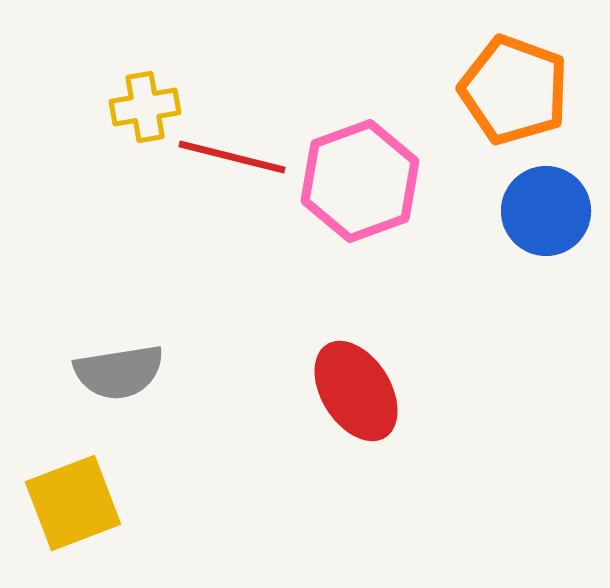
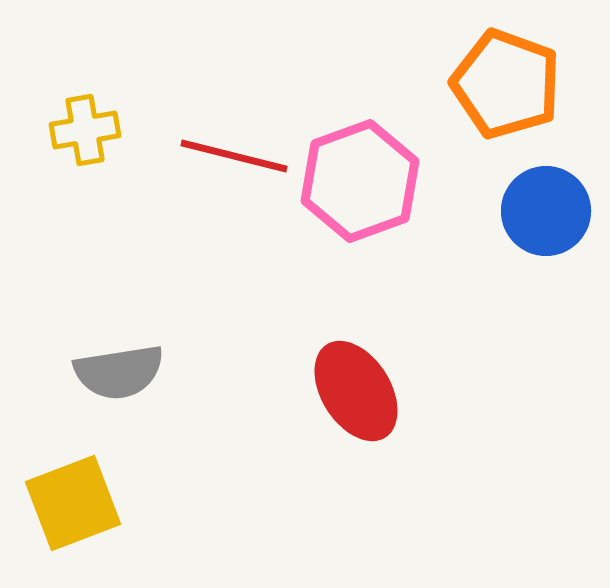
orange pentagon: moved 8 px left, 6 px up
yellow cross: moved 60 px left, 23 px down
red line: moved 2 px right, 1 px up
